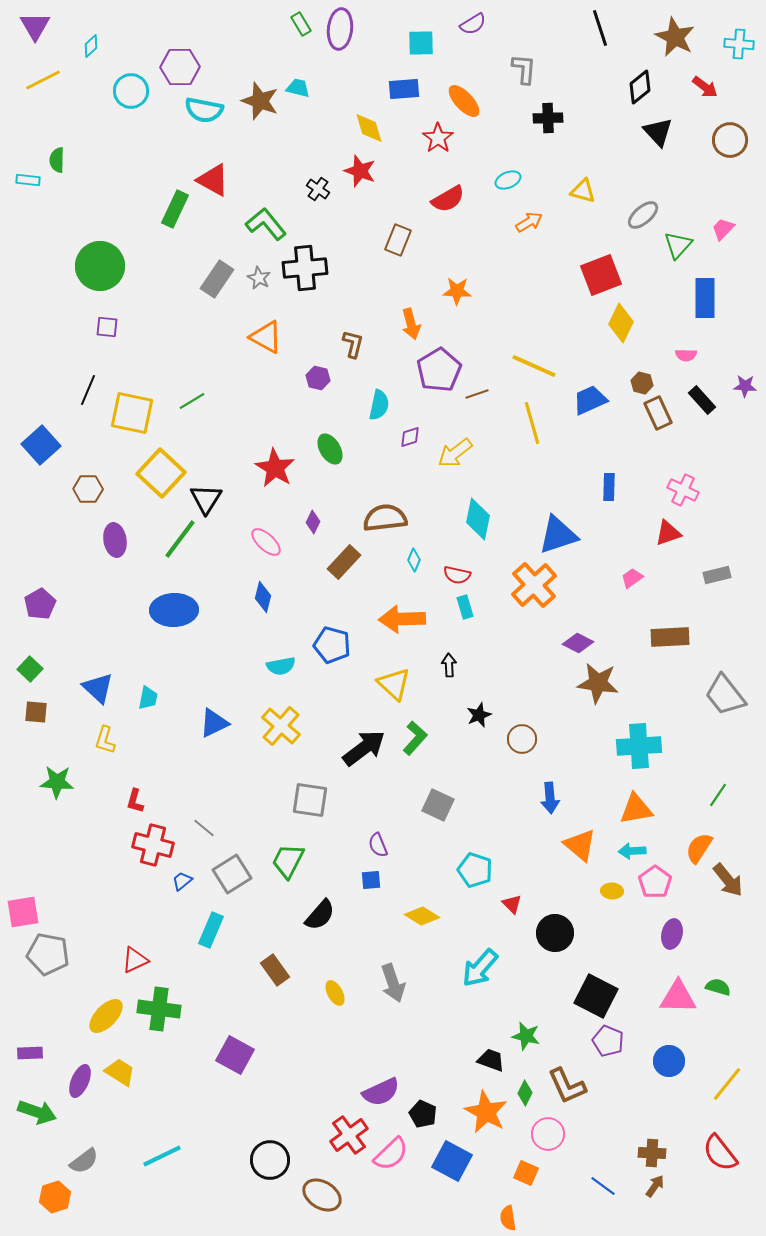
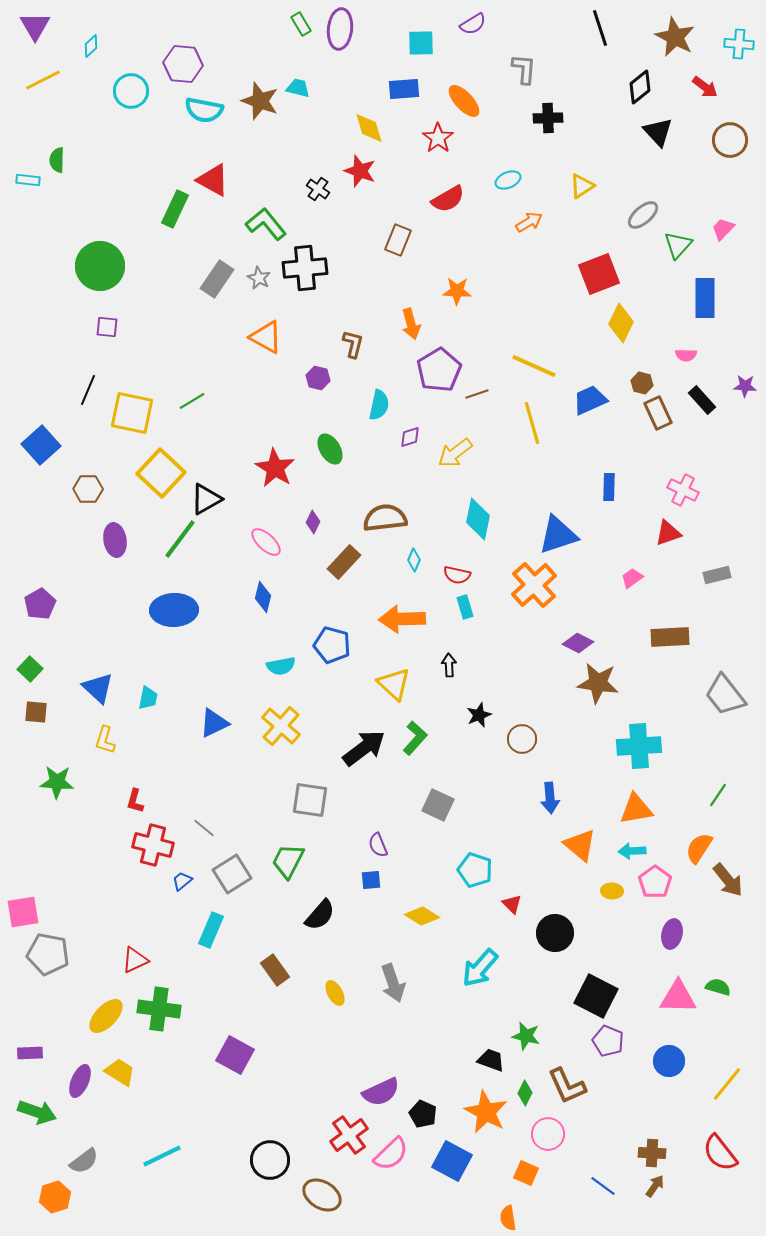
purple hexagon at (180, 67): moved 3 px right, 3 px up; rotated 6 degrees clockwise
yellow triangle at (583, 191): moved 1 px left, 5 px up; rotated 48 degrees counterclockwise
red square at (601, 275): moved 2 px left, 1 px up
black triangle at (206, 499): rotated 28 degrees clockwise
